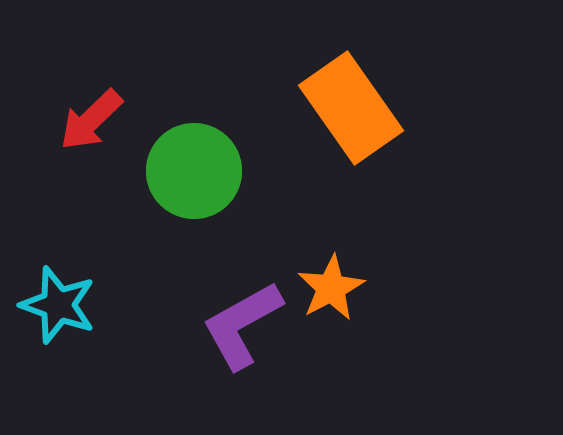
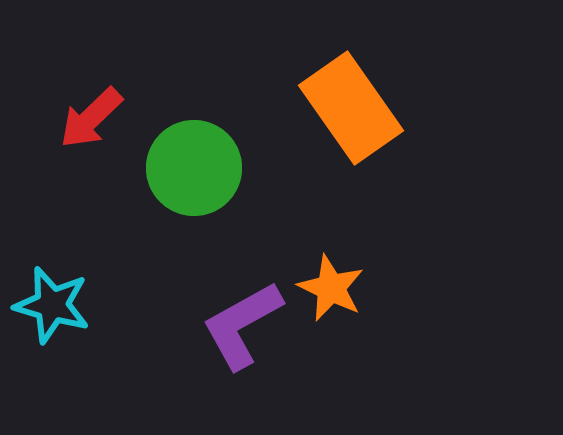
red arrow: moved 2 px up
green circle: moved 3 px up
orange star: rotated 18 degrees counterclockwise
cyan star: moved 6 px left; rotated 4 degrees counterclockwise
